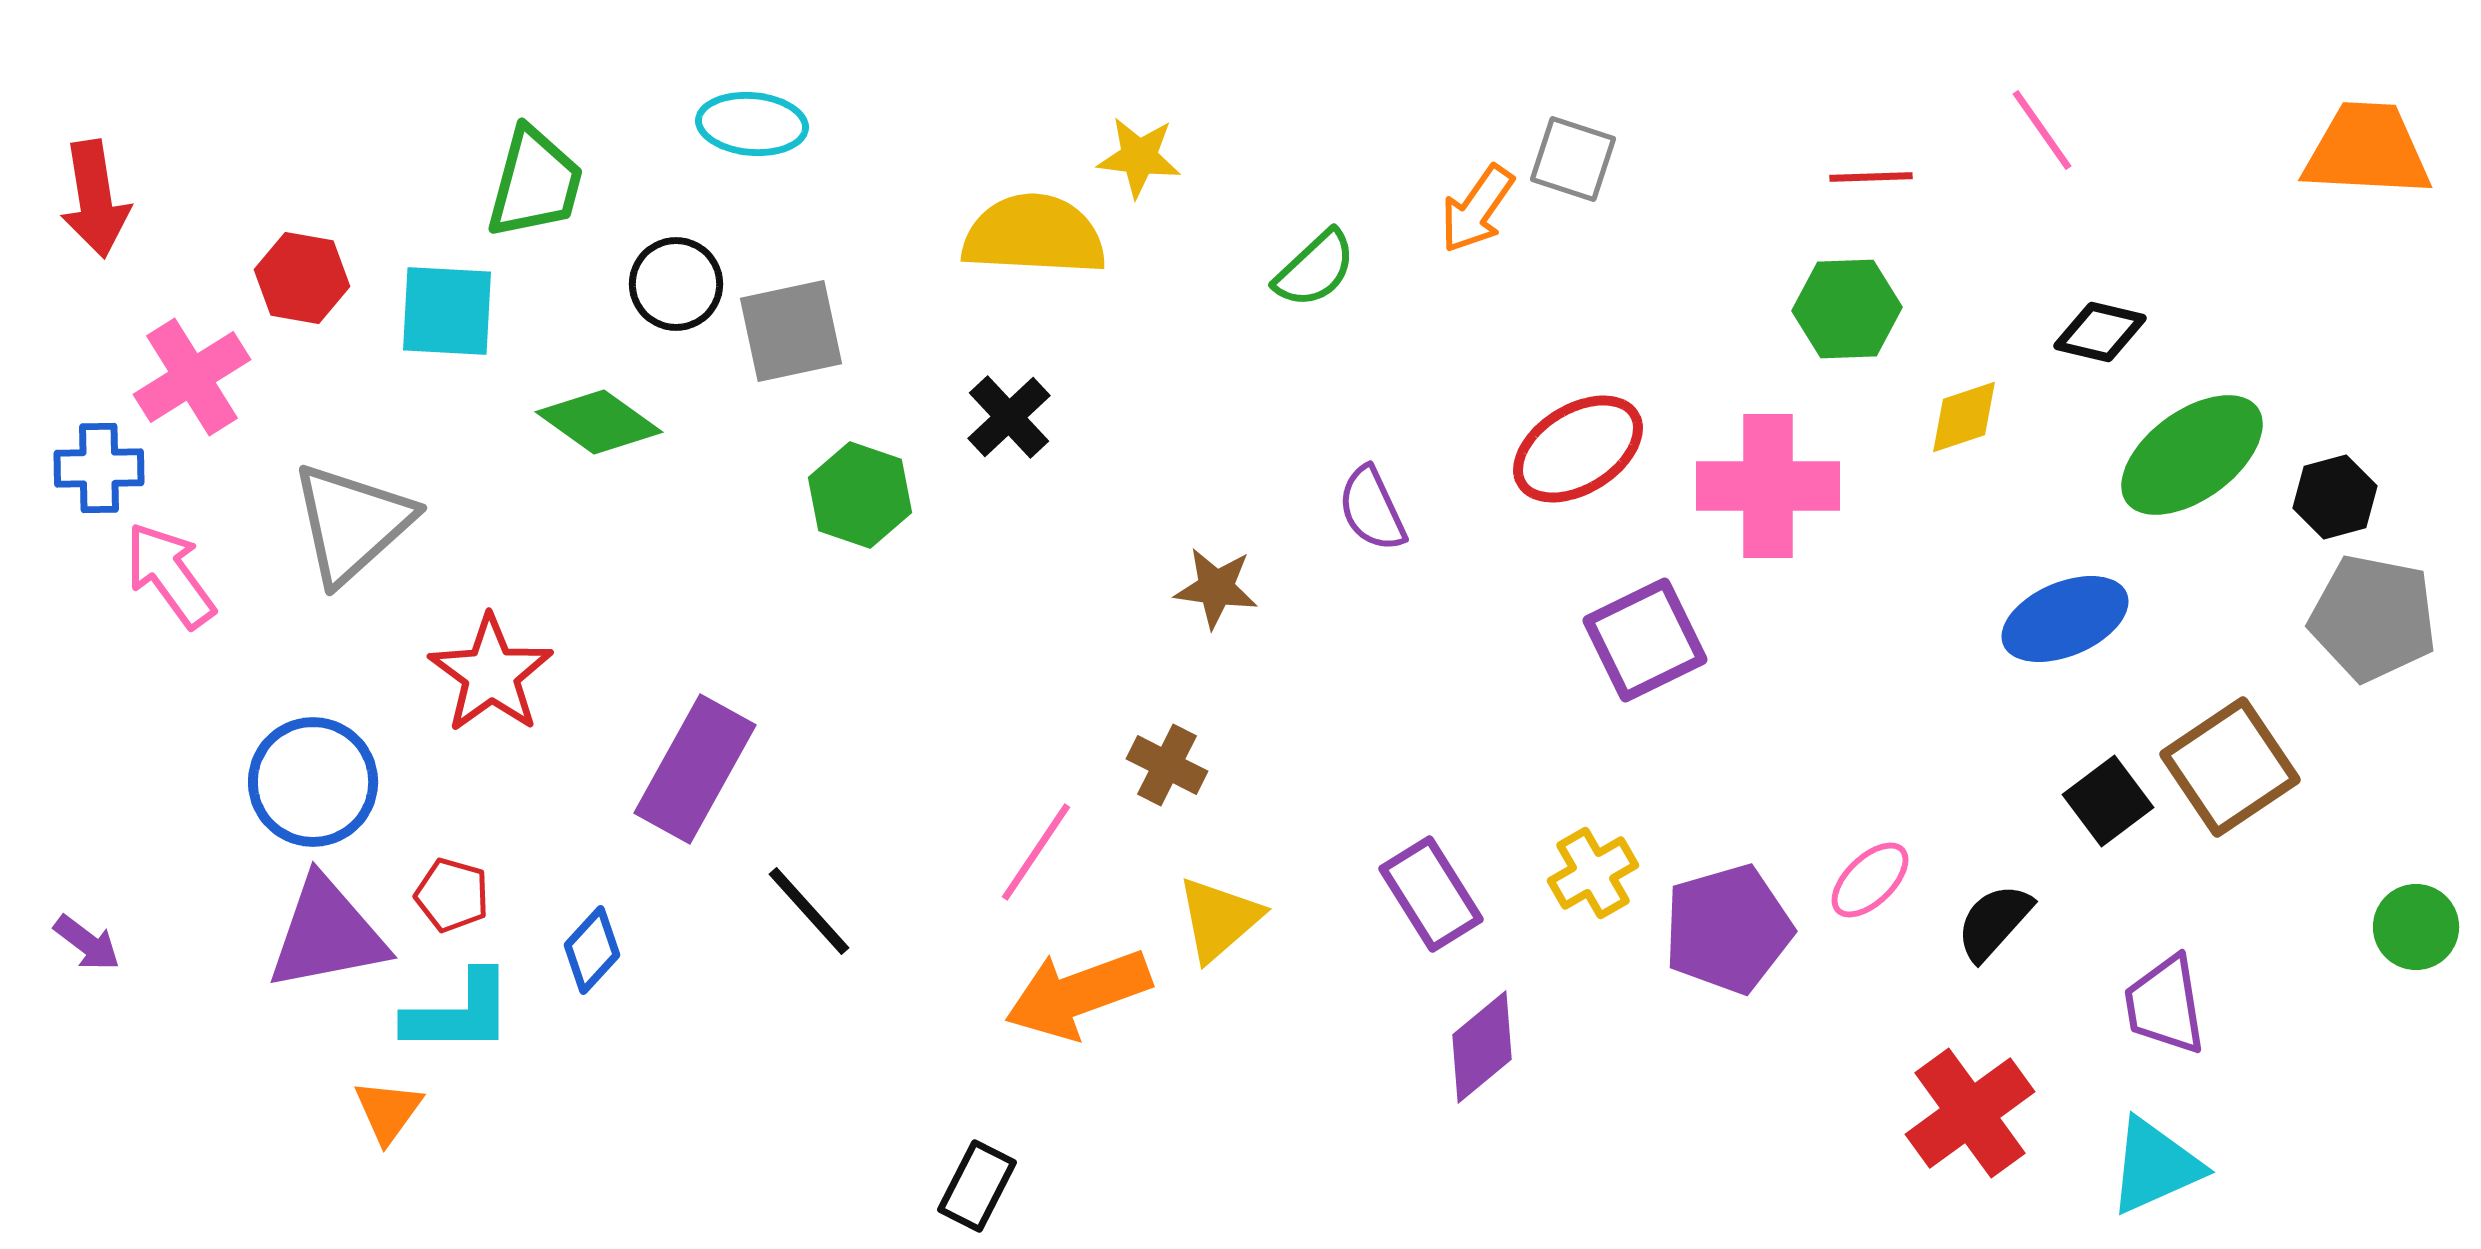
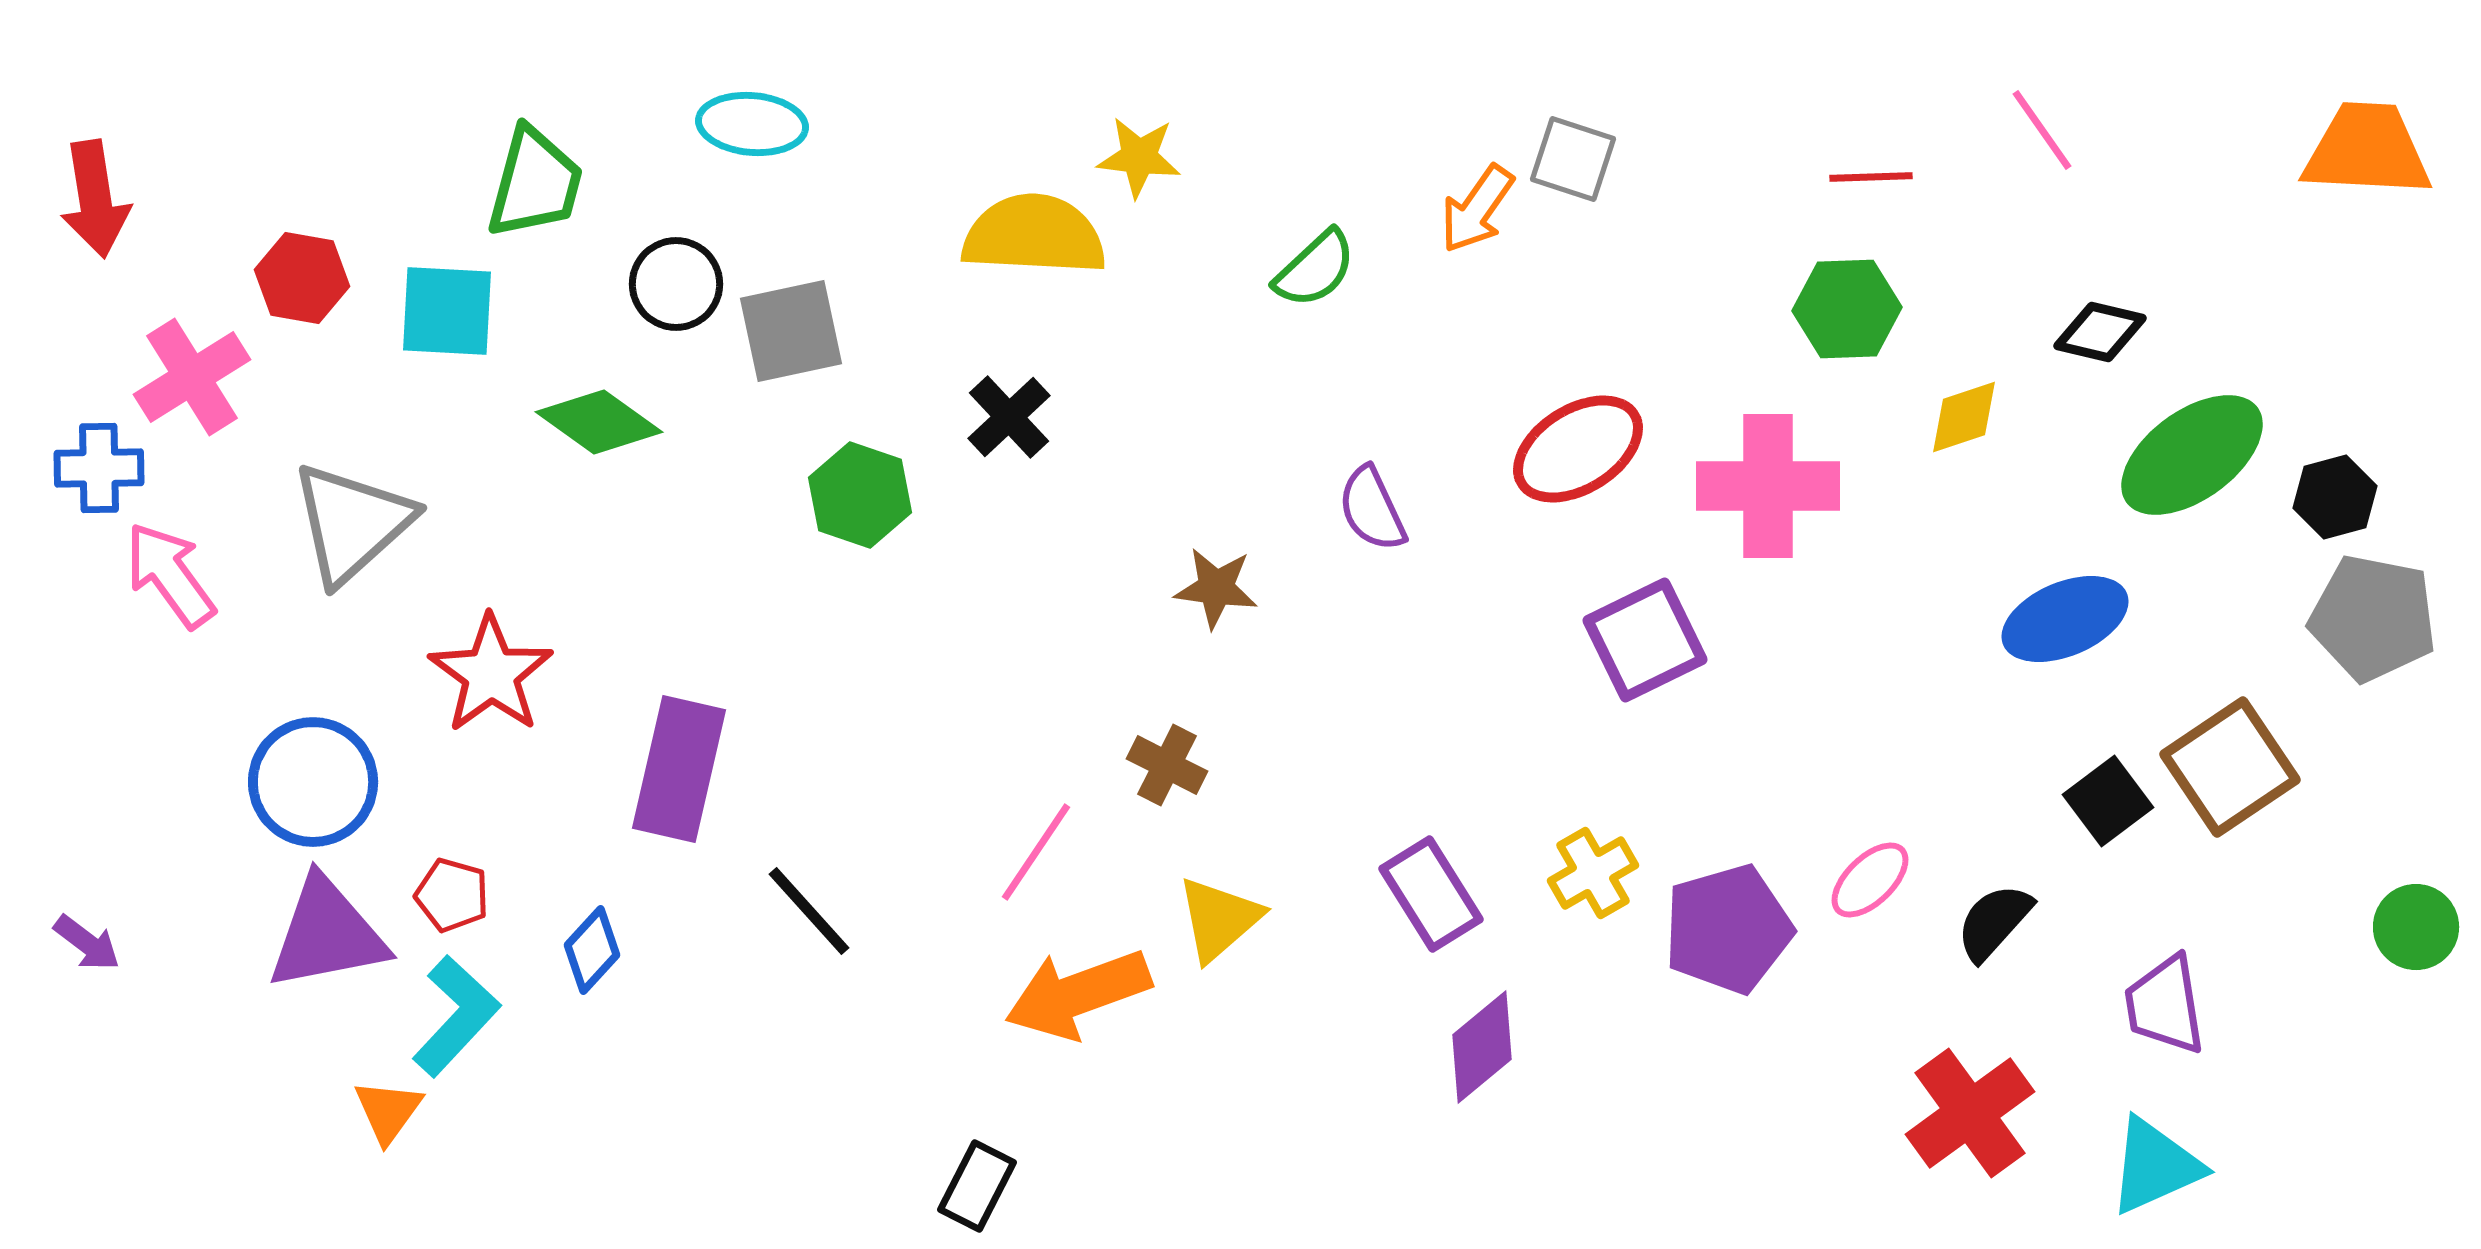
purple rectangle at (695, 769): moved 16 px left; rotated 16 degrees counterclockwise
cyan L-shape at (459, 1013): moved 3 px left, 3 px down; rotated 47 degrees counterclockwise
